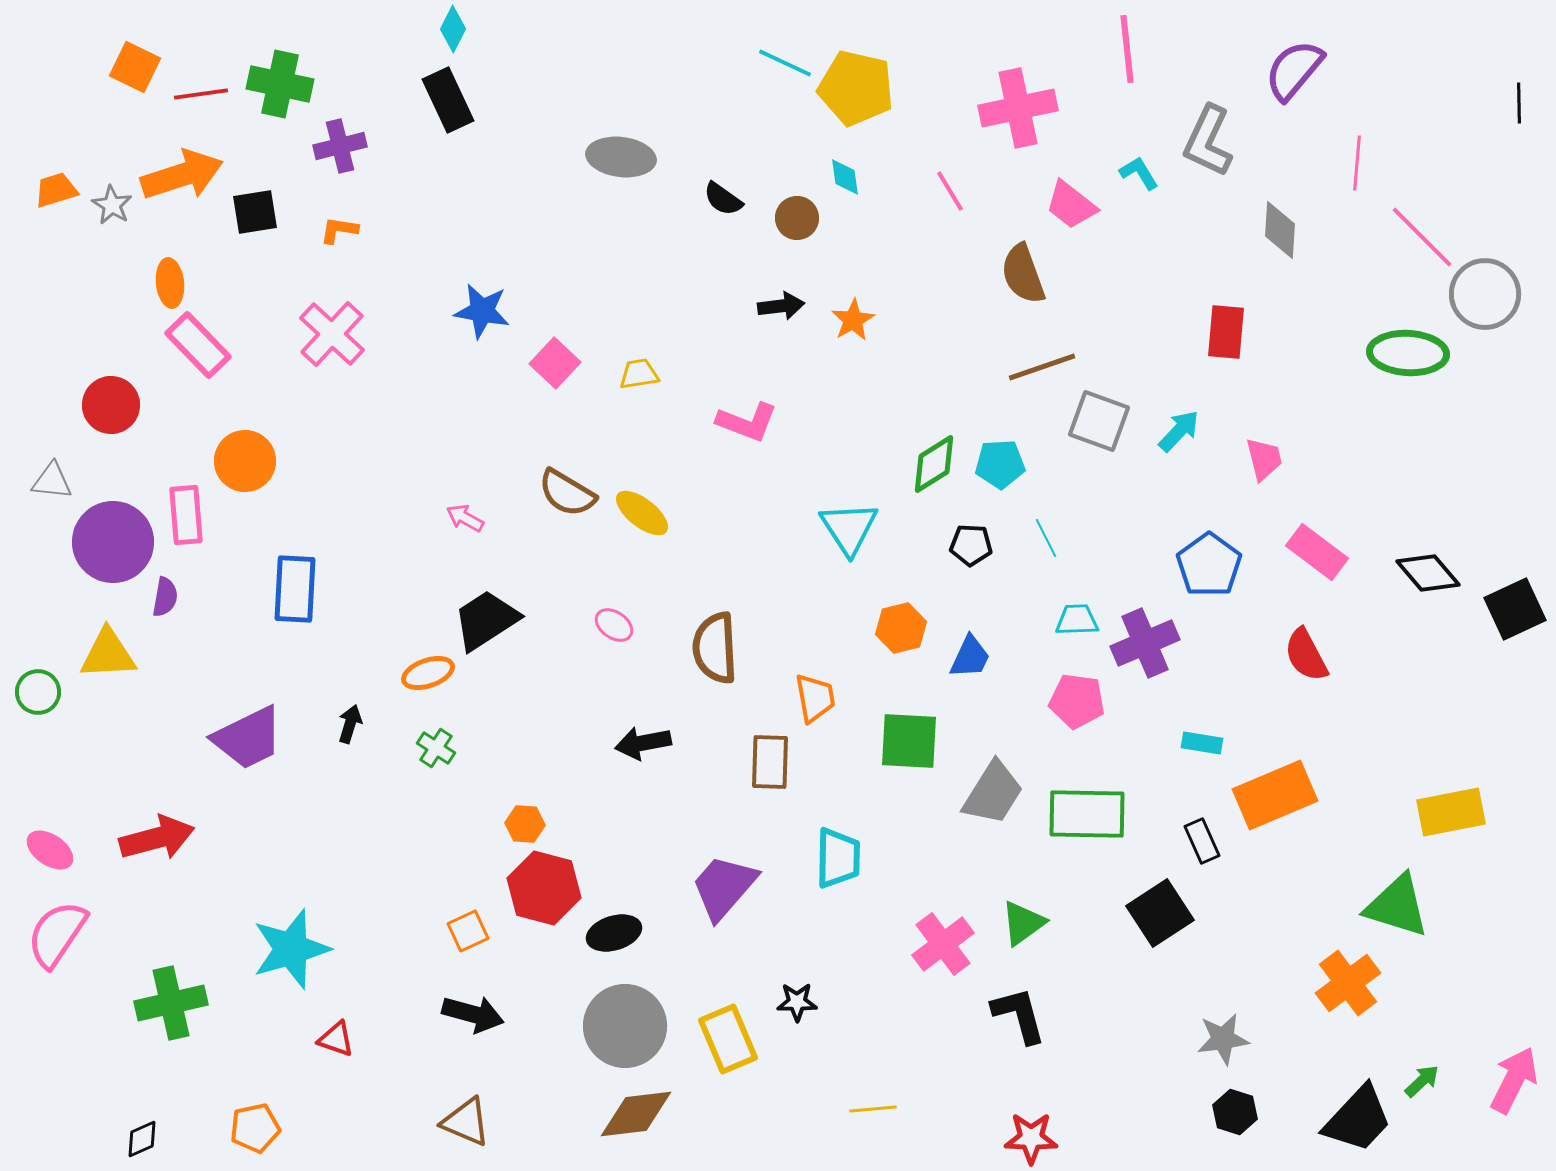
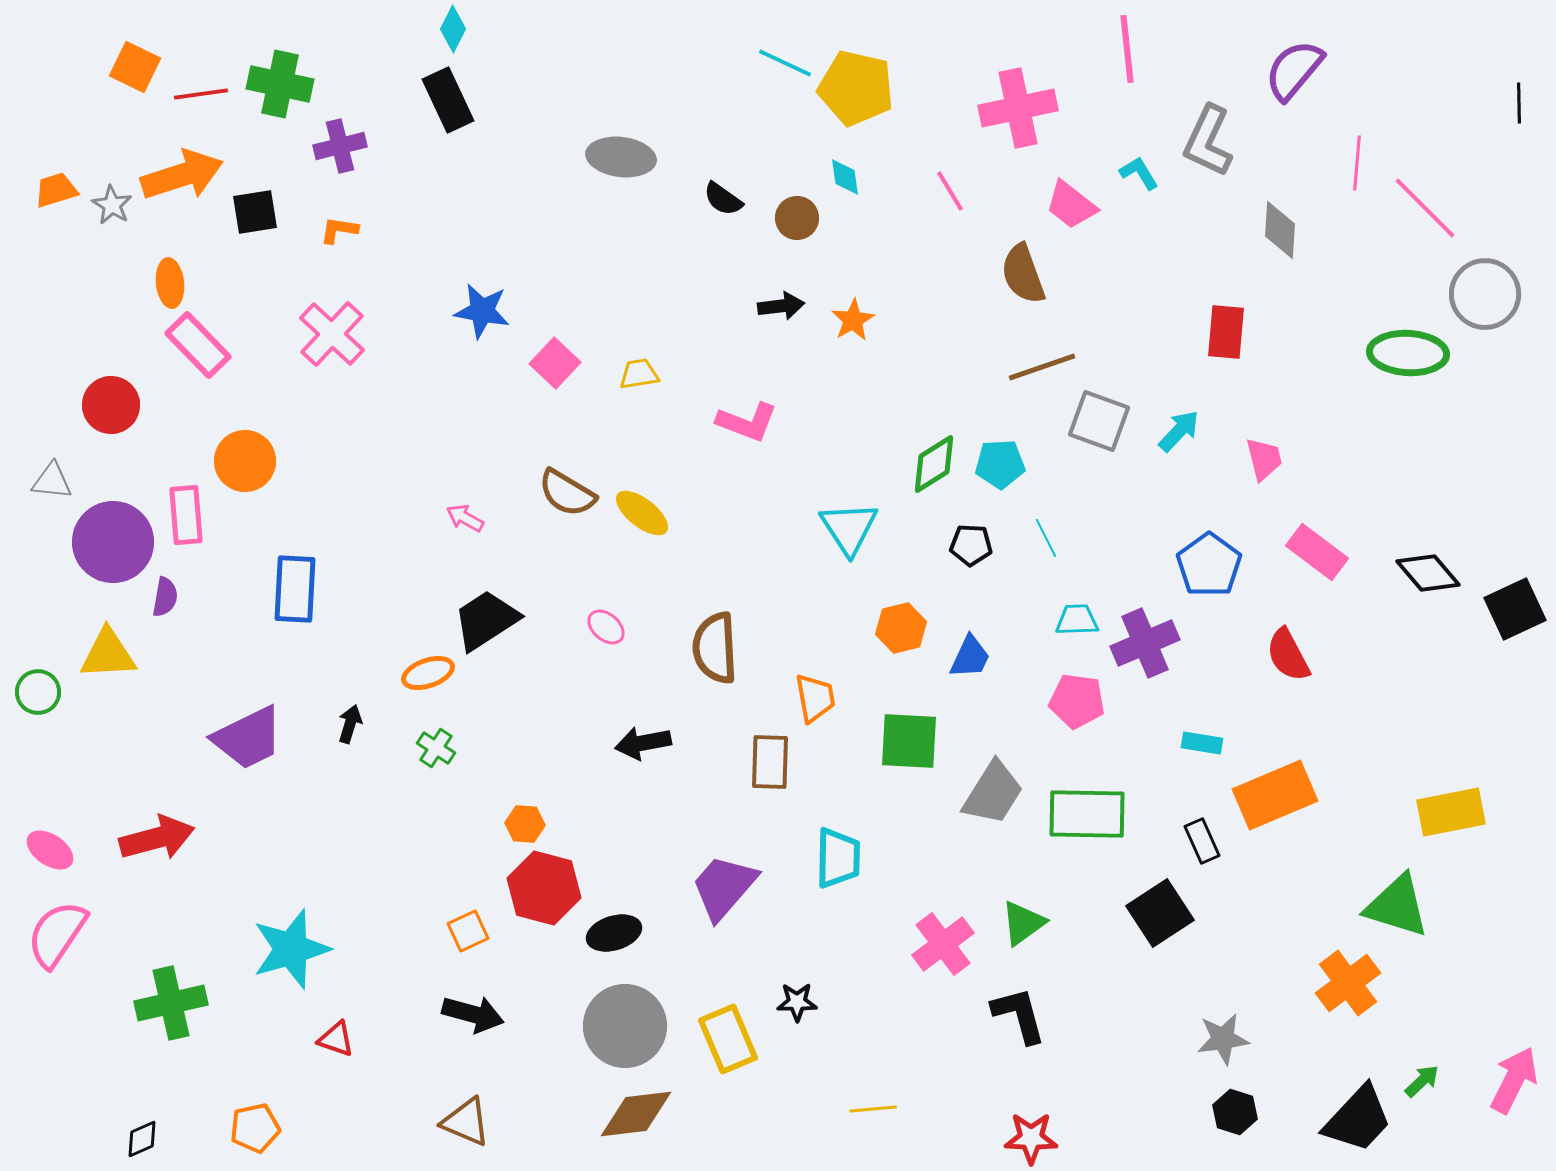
pink line at (1422, 237): moved 3 px right, 29 px up
pink ellipse at (614, 625): moved 8 px left, 2 px down; rotated 6 degrees clockwise
red semicircle at (1306, 655): moved 18 px left
